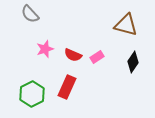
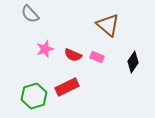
brown triangle: moved 18 px left; rotated 25 degrees clockwise
pink rectangle: rotated 56 degrees clockwise
red rectangle: rotated 40 degrees clockwise
green hexagon: moved 2 px right, 2 px down; rotated 10 degrees clockwise
